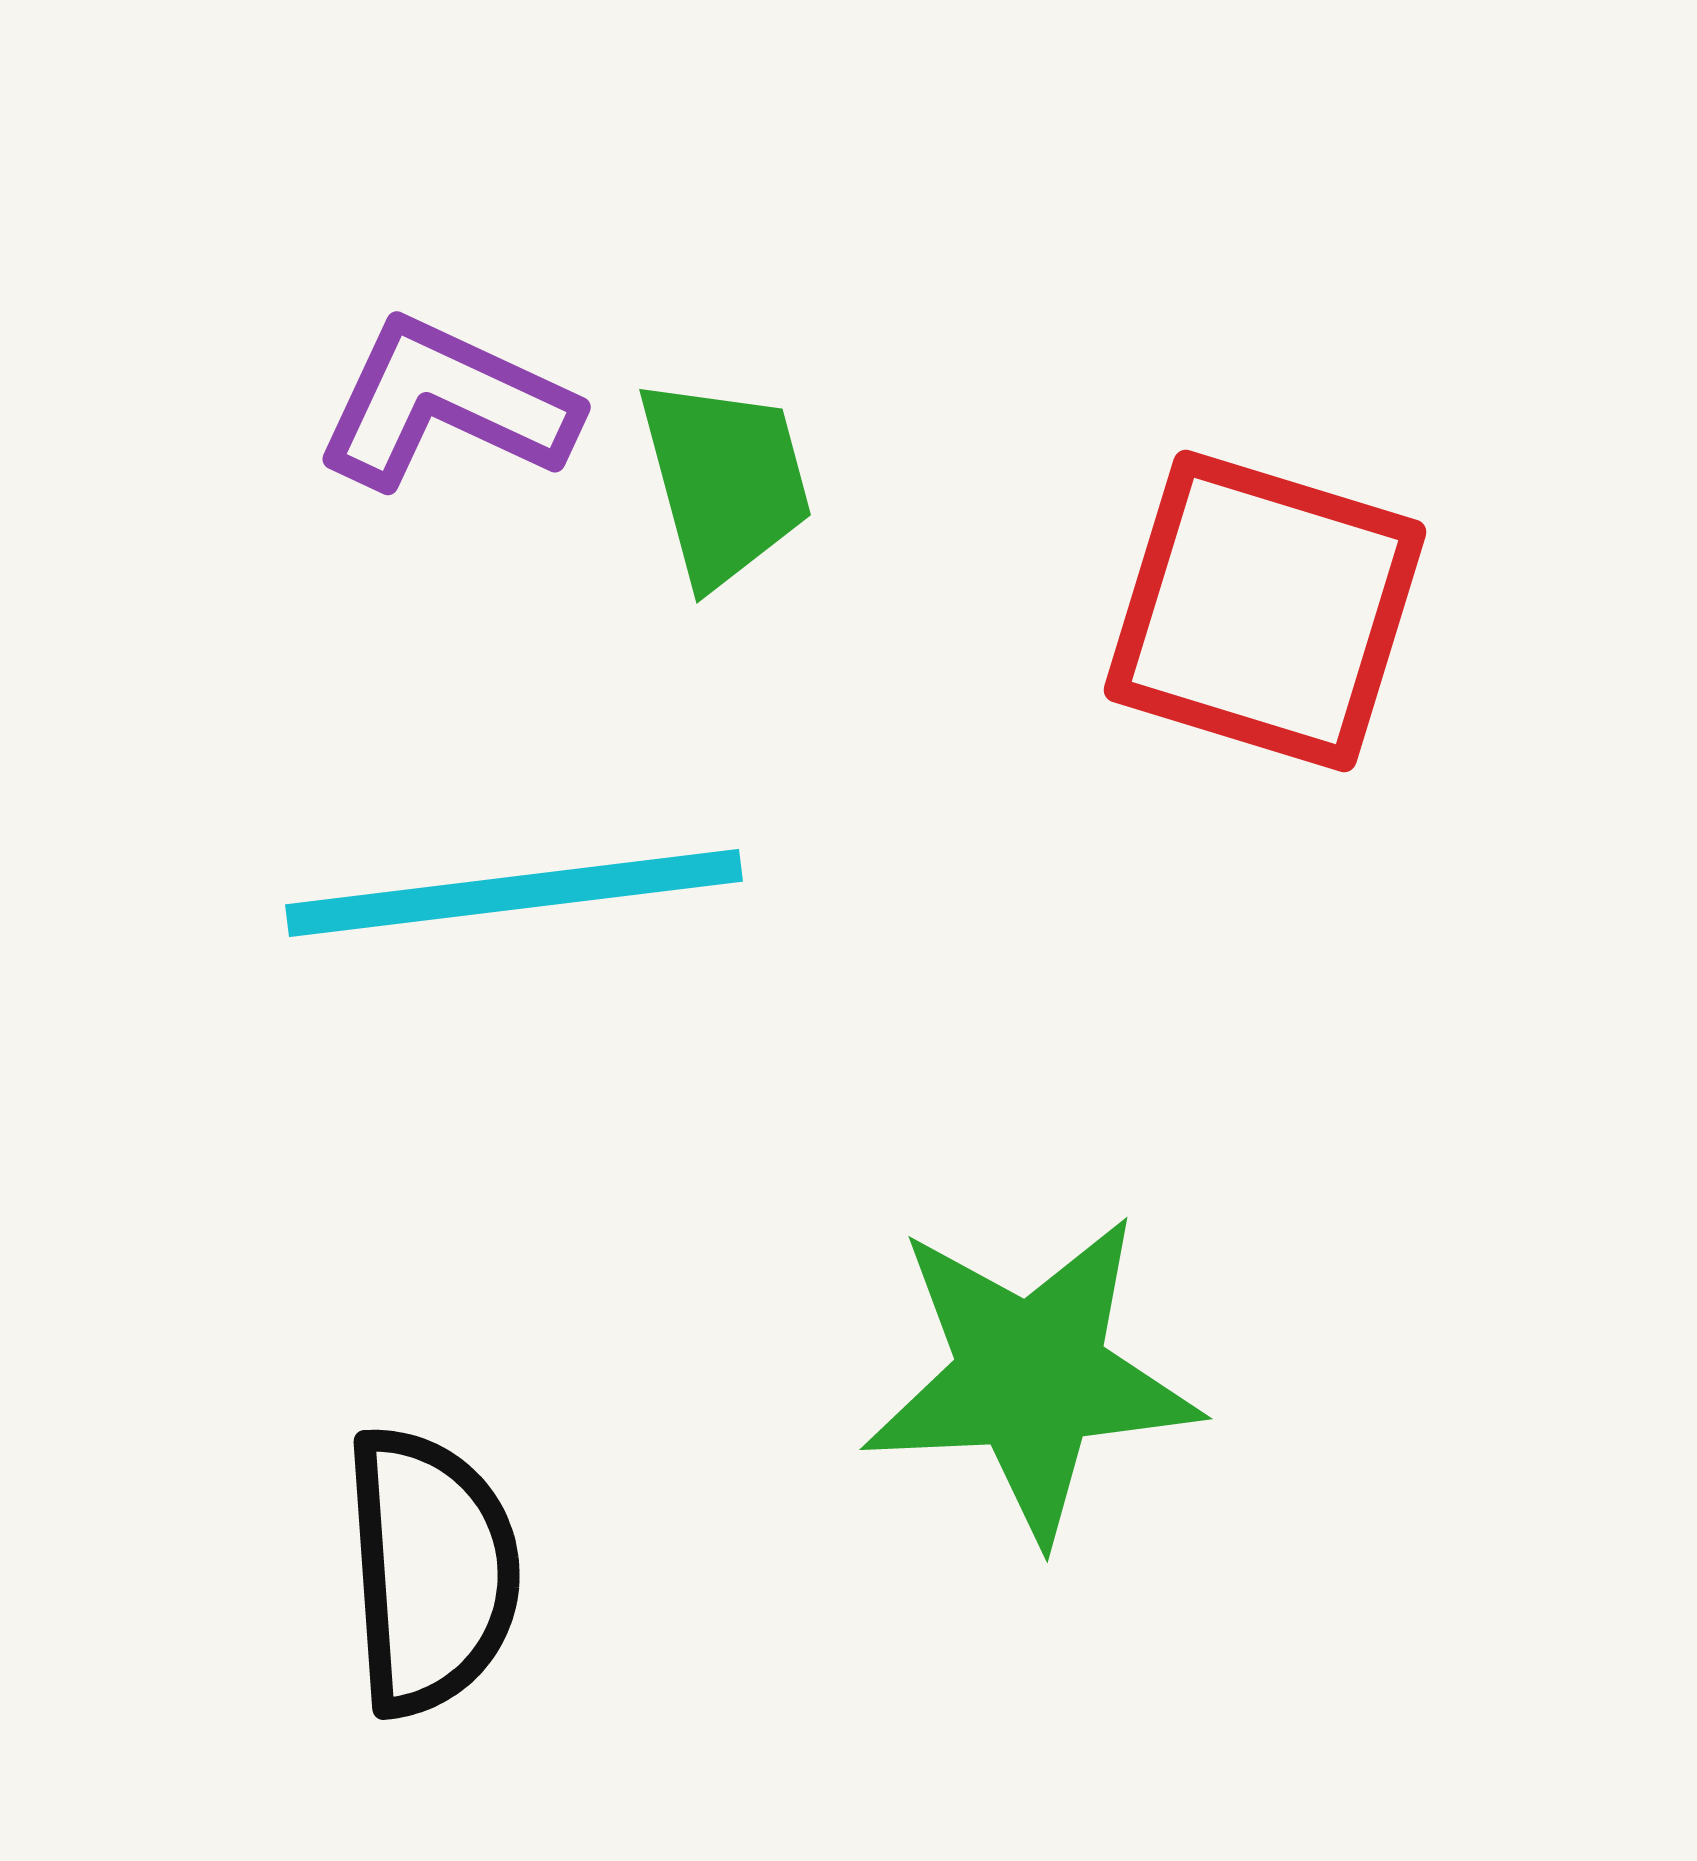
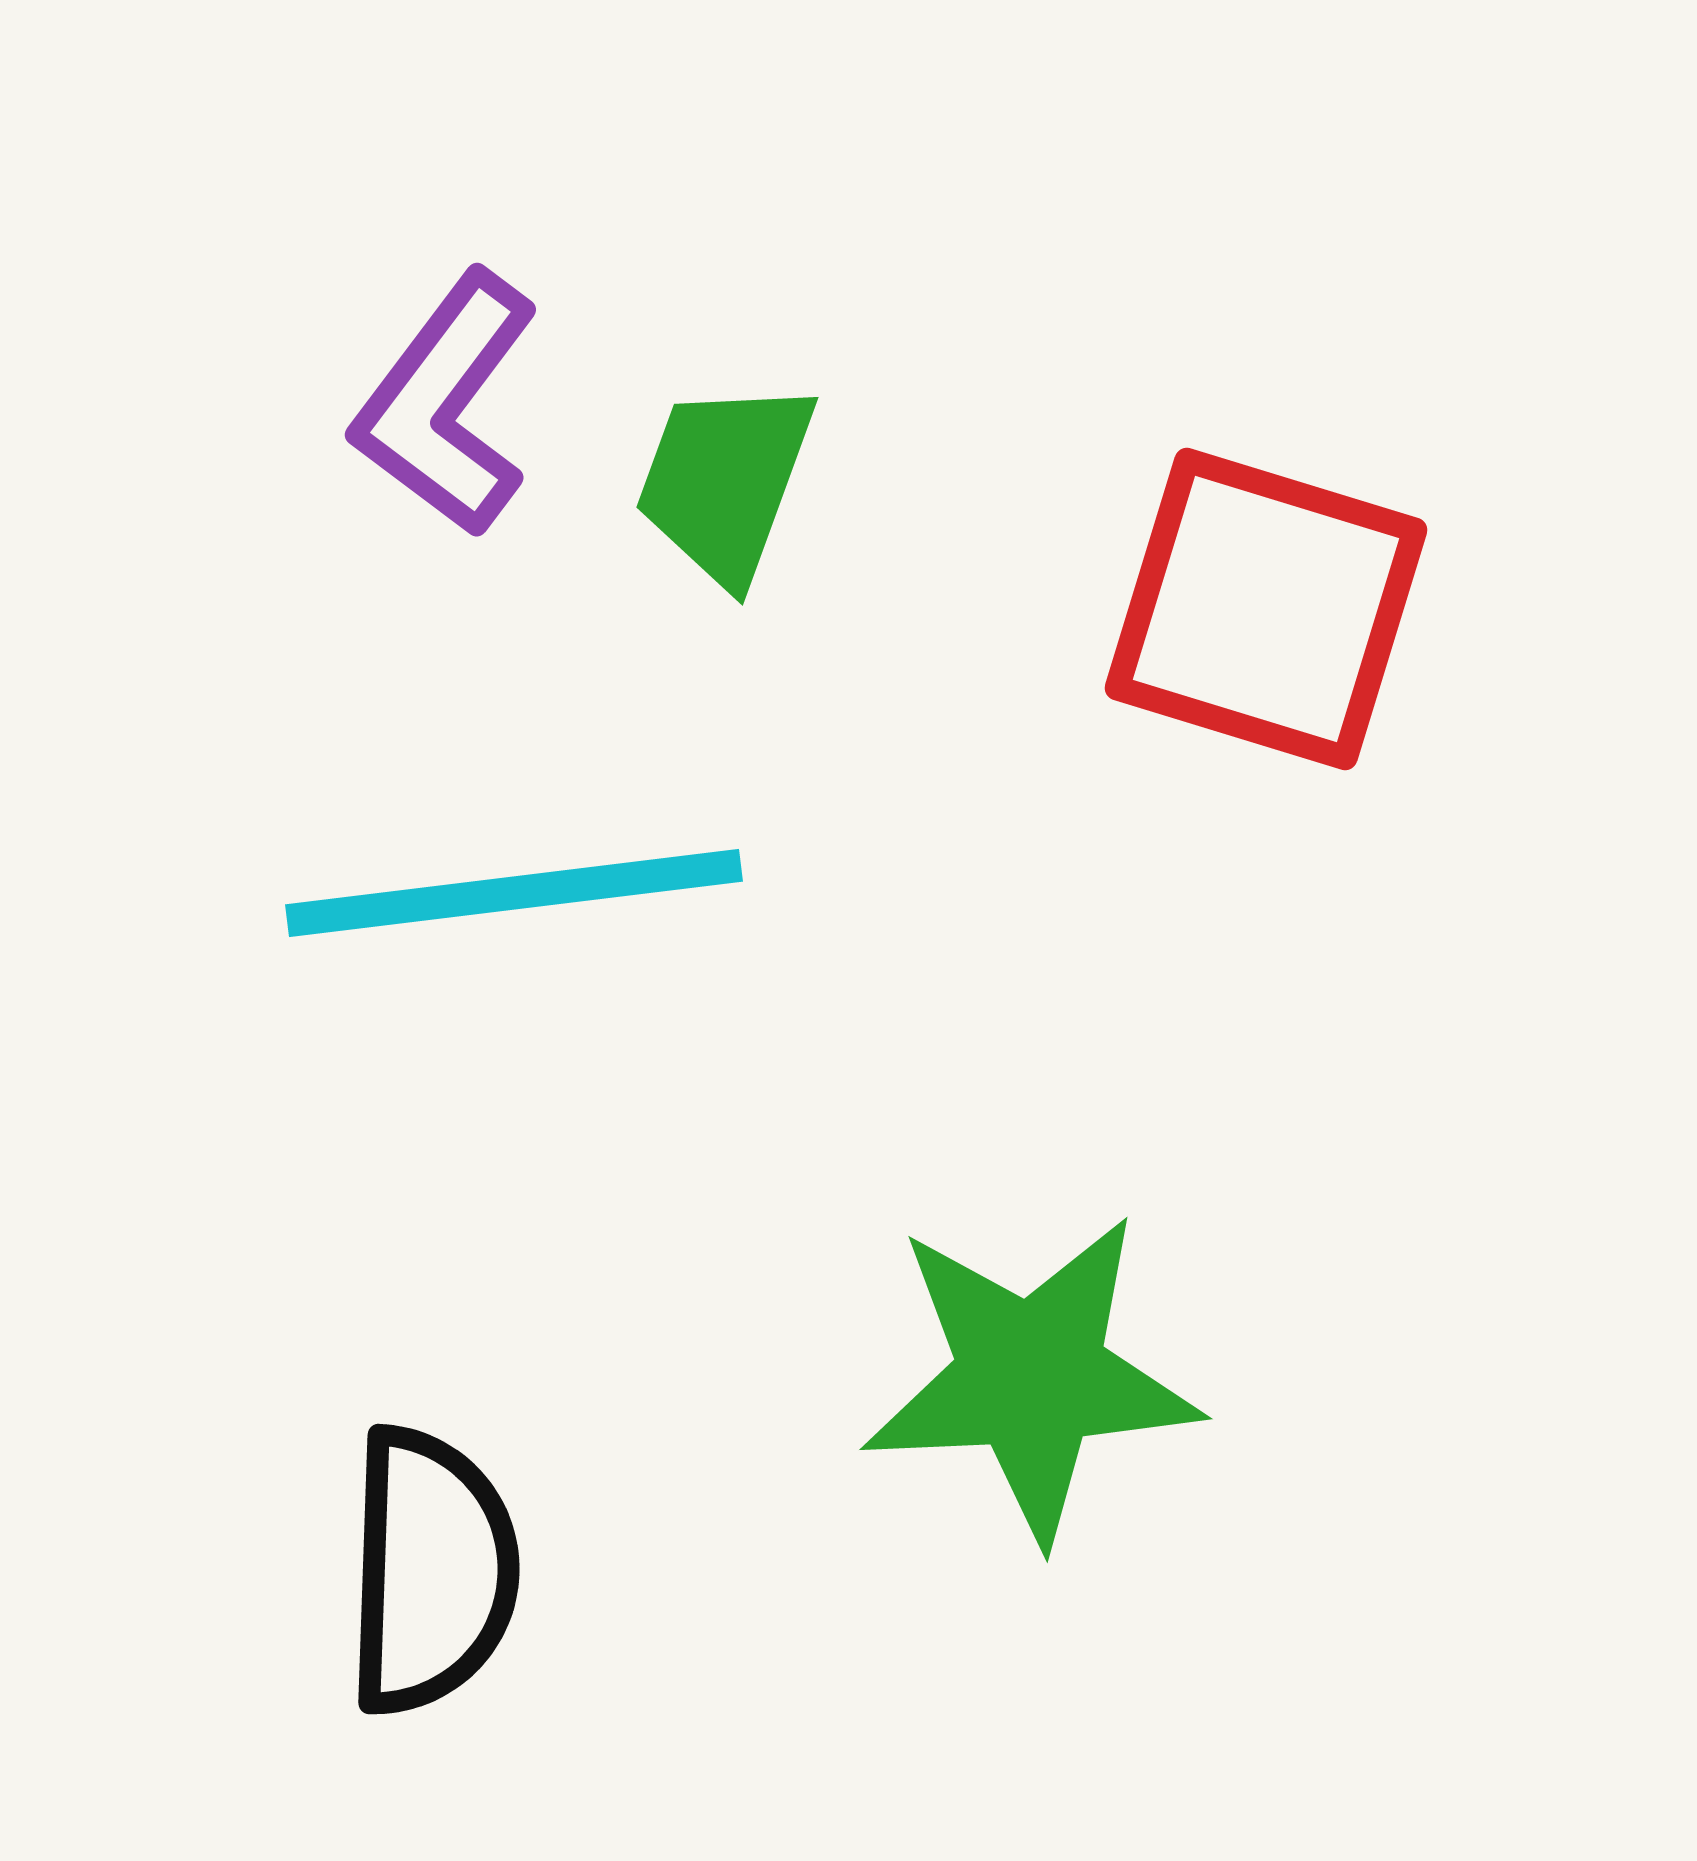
purple L-shape: rotated 78 degrees counterclockwise
green trapezoid: rotated 145 degrees counterclockwise
red square: moved 1 px right, 2 px up
black semicircle: rotated 6 degrees clockwise
